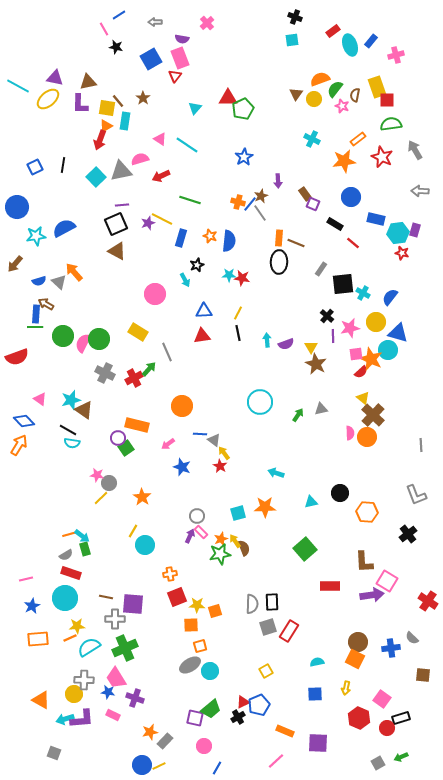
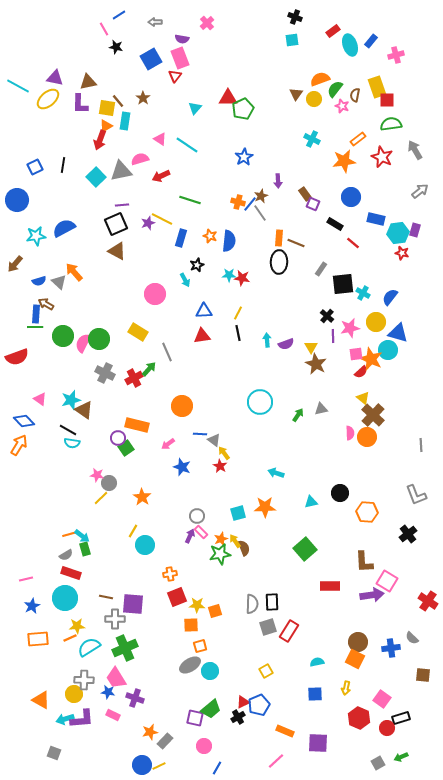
gray arrow at (420, 191): rotated 138 degrees clockwise
blue circle at (17, 207): moved 7 px up
